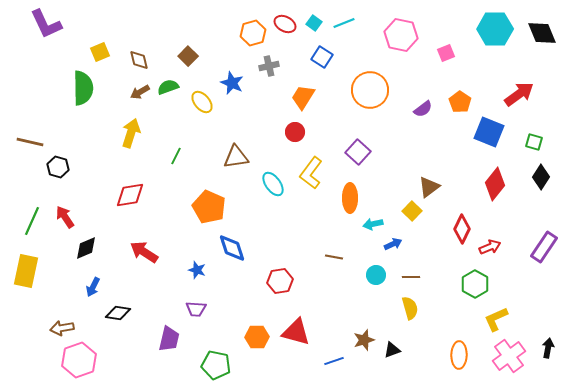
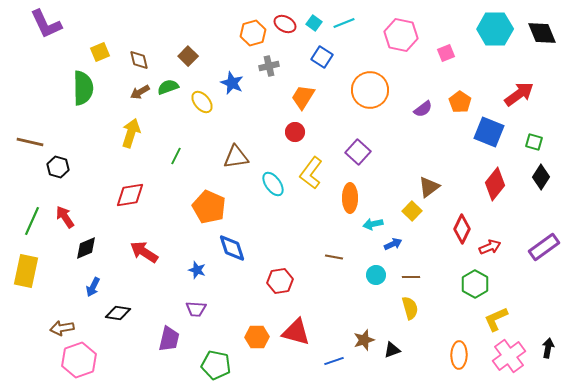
purple rectangle at (544, 247): rotated 20 degrees clockwise
